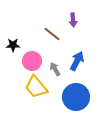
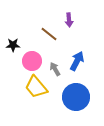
purple arrow: moved 4 px left
brown line: moved 3 px left
